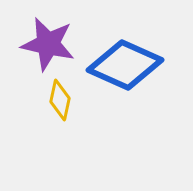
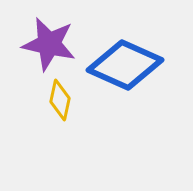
purple star: moved 1 px right
